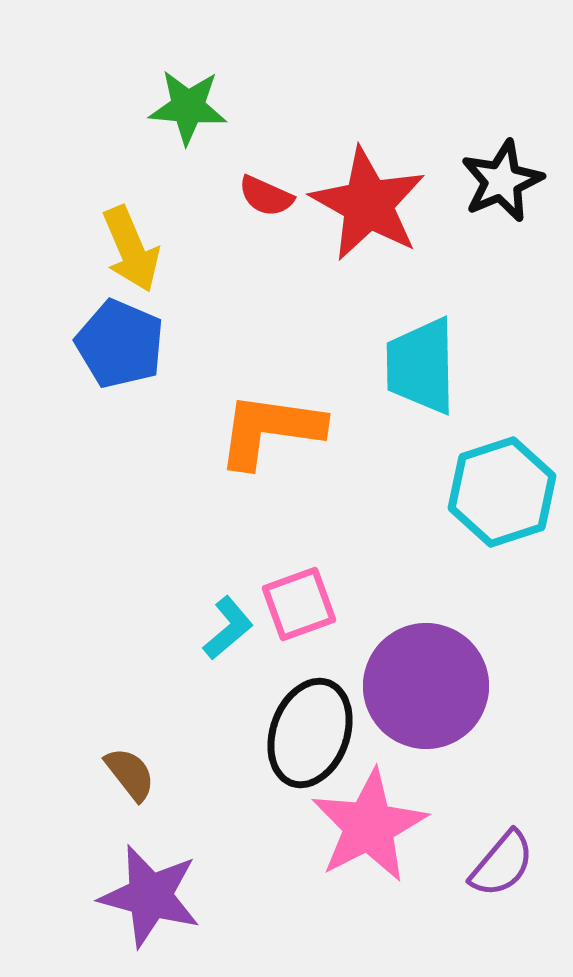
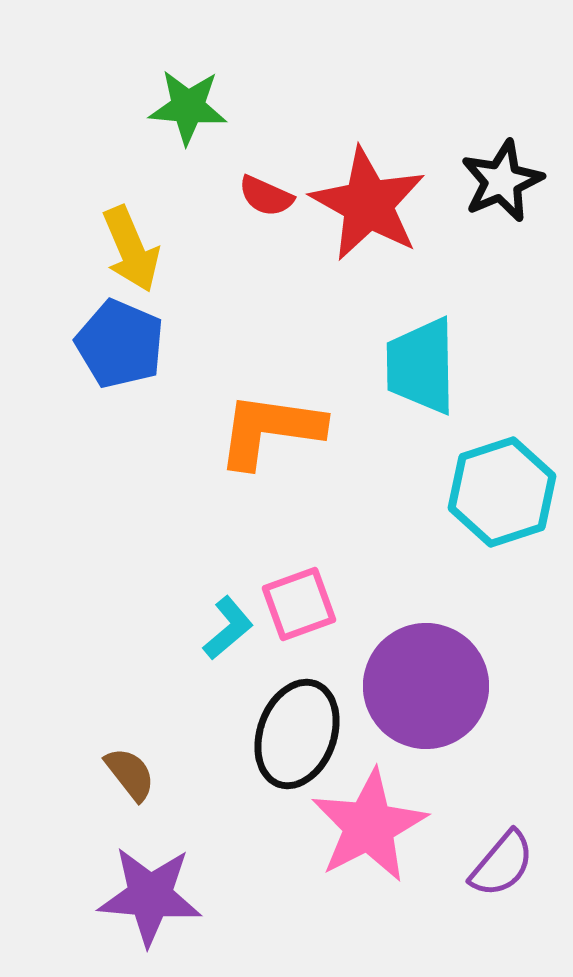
black ellipse: moved 13 px left, 1 px down
purple star: rotated 10 degrees counterclockwise
